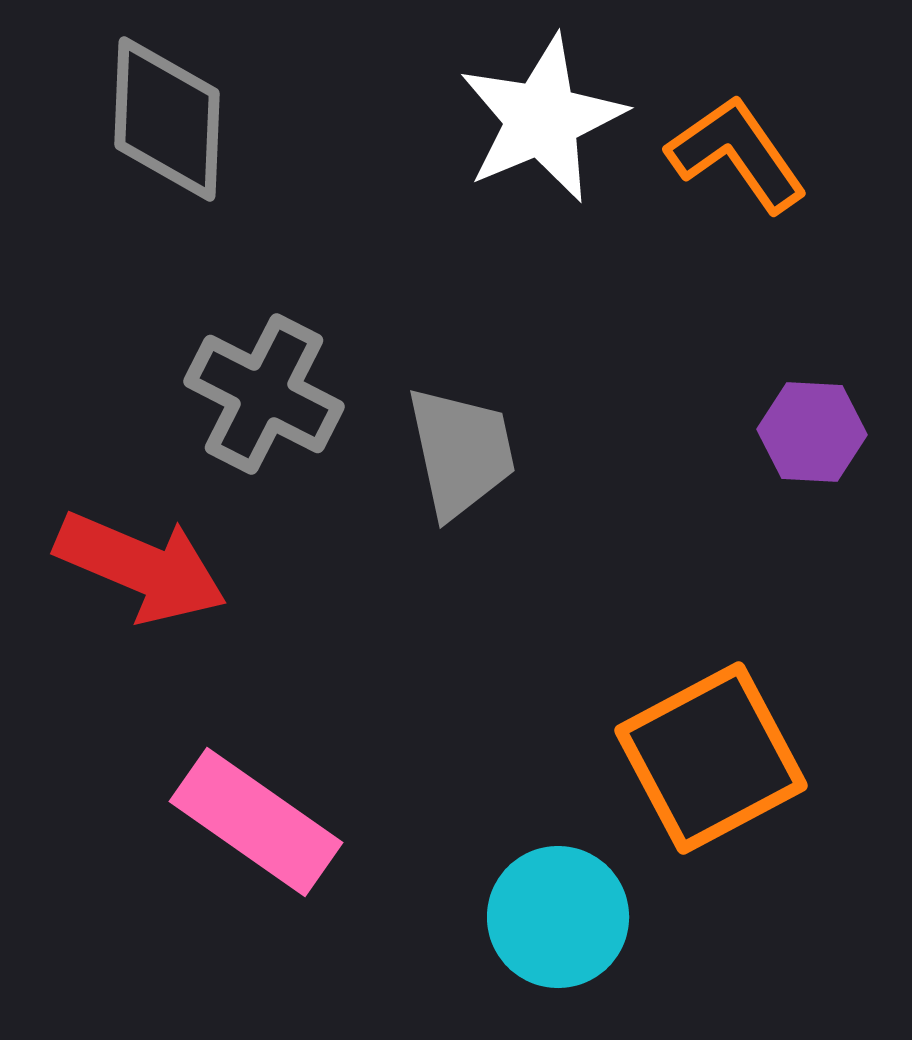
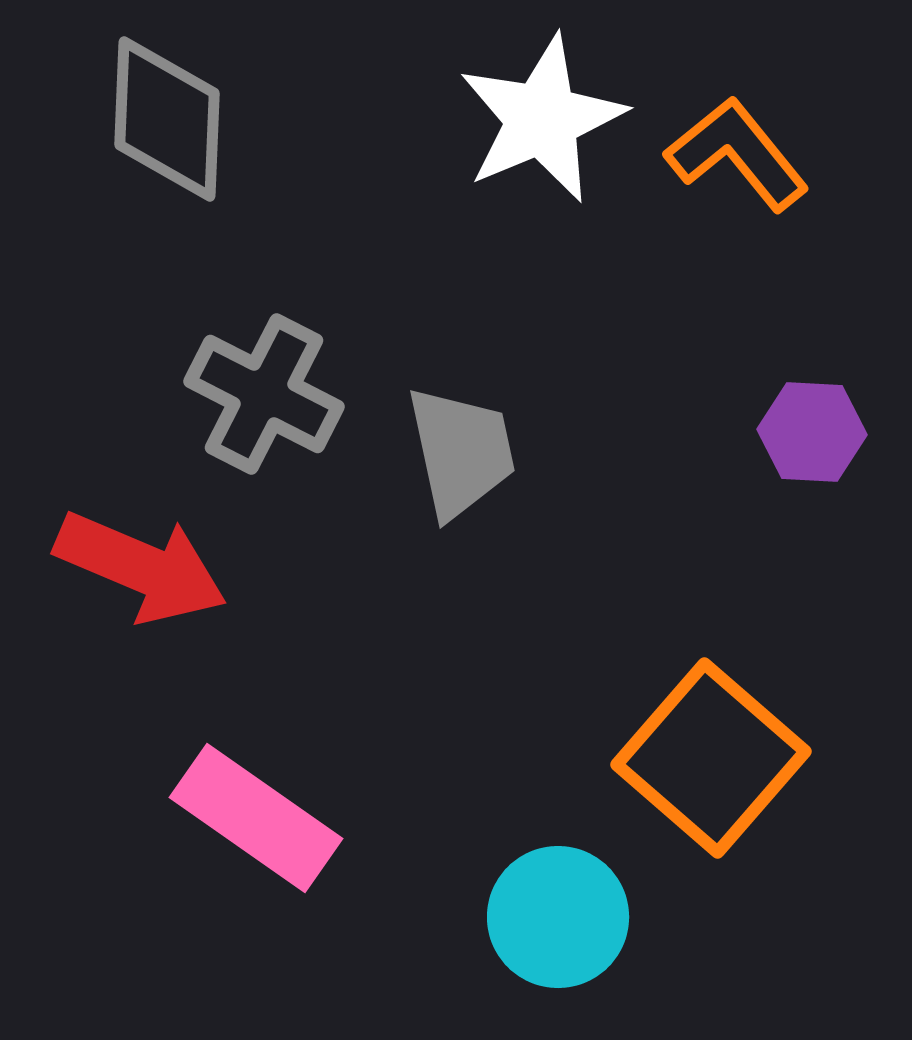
orange L-shape: rotated 4 degrees counterclockwise
orange square: rotated 21 degrees counterclockwise
pink rectangle: moved 4 px up
